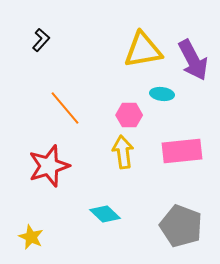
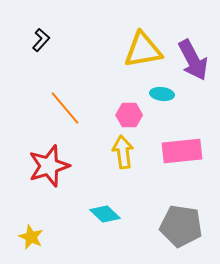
gray pentagon: rotated 12 degrees counterclockwise
